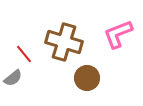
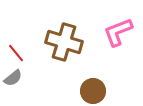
pink L-shape: moved 2 px up
red line: moved 8 px left, 1 px up
brown circle: moved 6 px right, 13 px down
